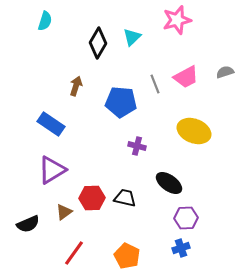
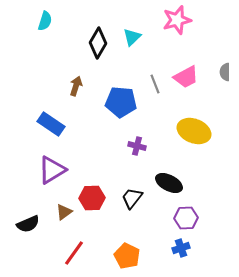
gray semicircle: rotated 72 degrees counterclockwise
black ellipse: rotated 8 degrees counterclockwise
black trapezoid: moved 7 px right; rotated 65 degrees counterclockwise
